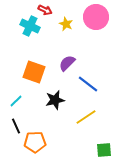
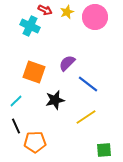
pink circle: moved 1 px left
yellow star: moved 1 px right, 12 px up; rotated 24 degrees clockwise
